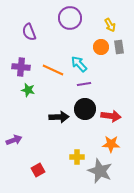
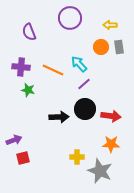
yellow arrow: rotated 120 degrees clockwise
purple line: rotated 32 degrees counterclockwise
red square: moved 15 px left, 12 px up; rotated 16 degrees clockwise
